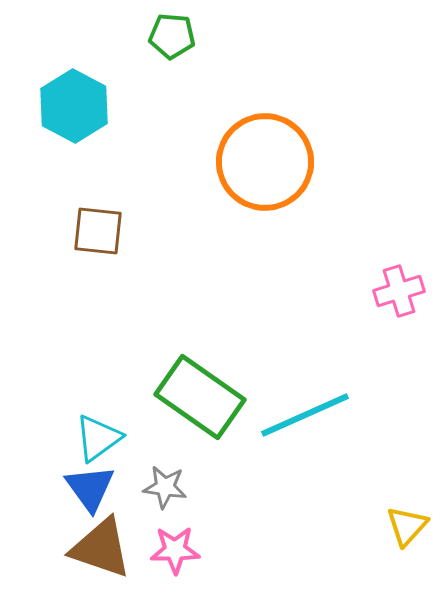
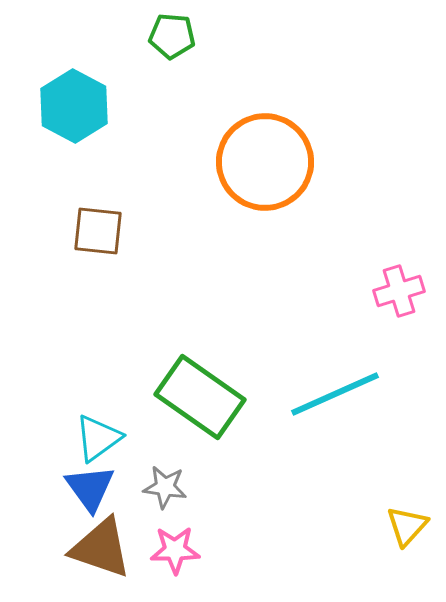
cyan line: moved 30 px right, 21 px up
